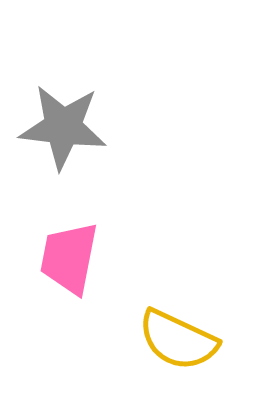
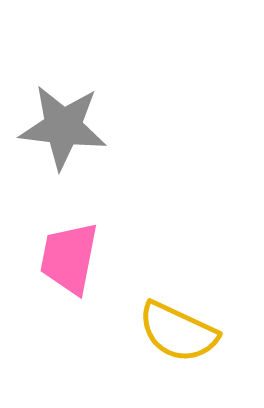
yellow semicircle: moved 8 px up
